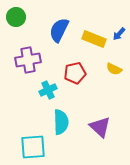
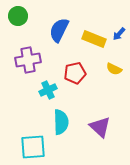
green circle: moved 2 px right, 1 px up
